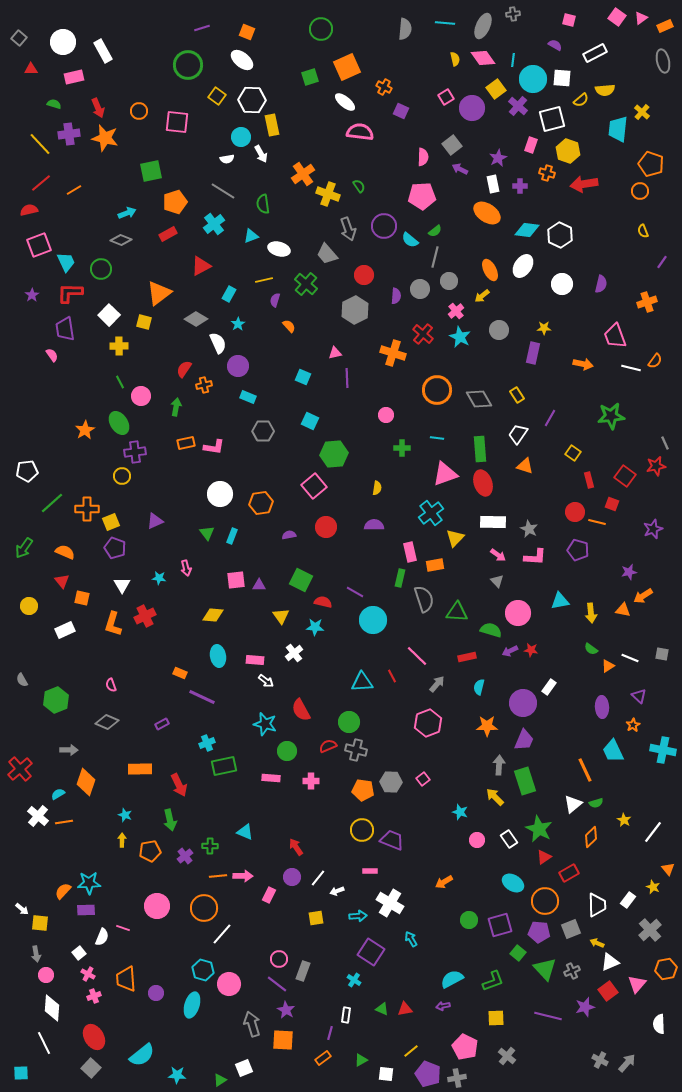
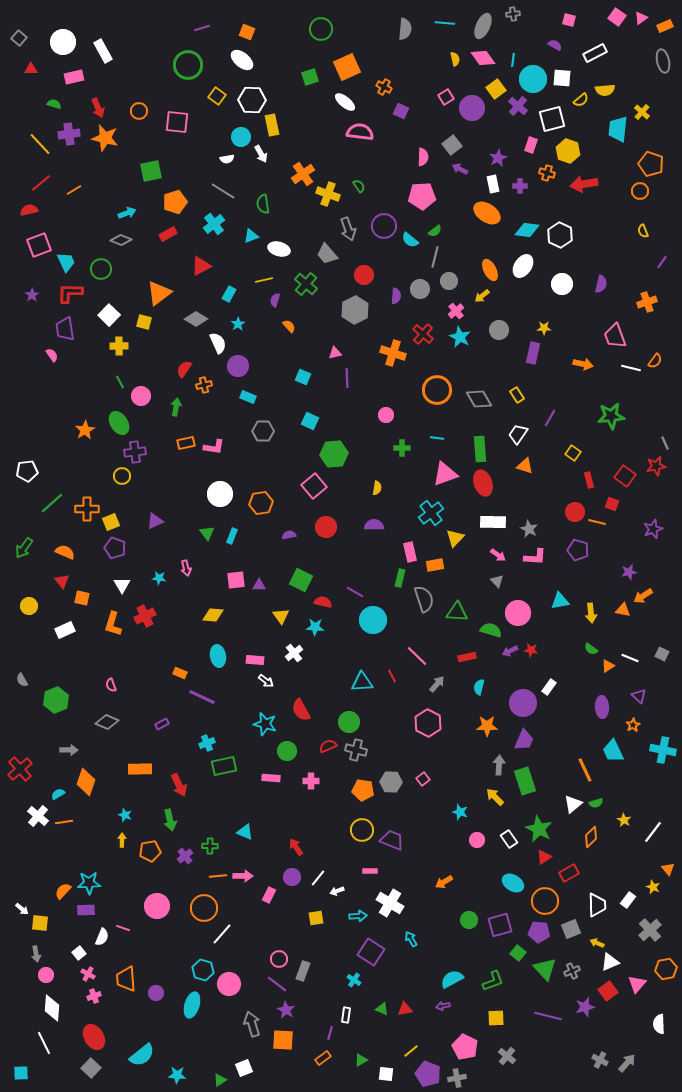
gray square at (662, 654): rotated 16 degrees clockwise
pink hexagon at (428, 723): rotated 12 degrees counterclockwise
